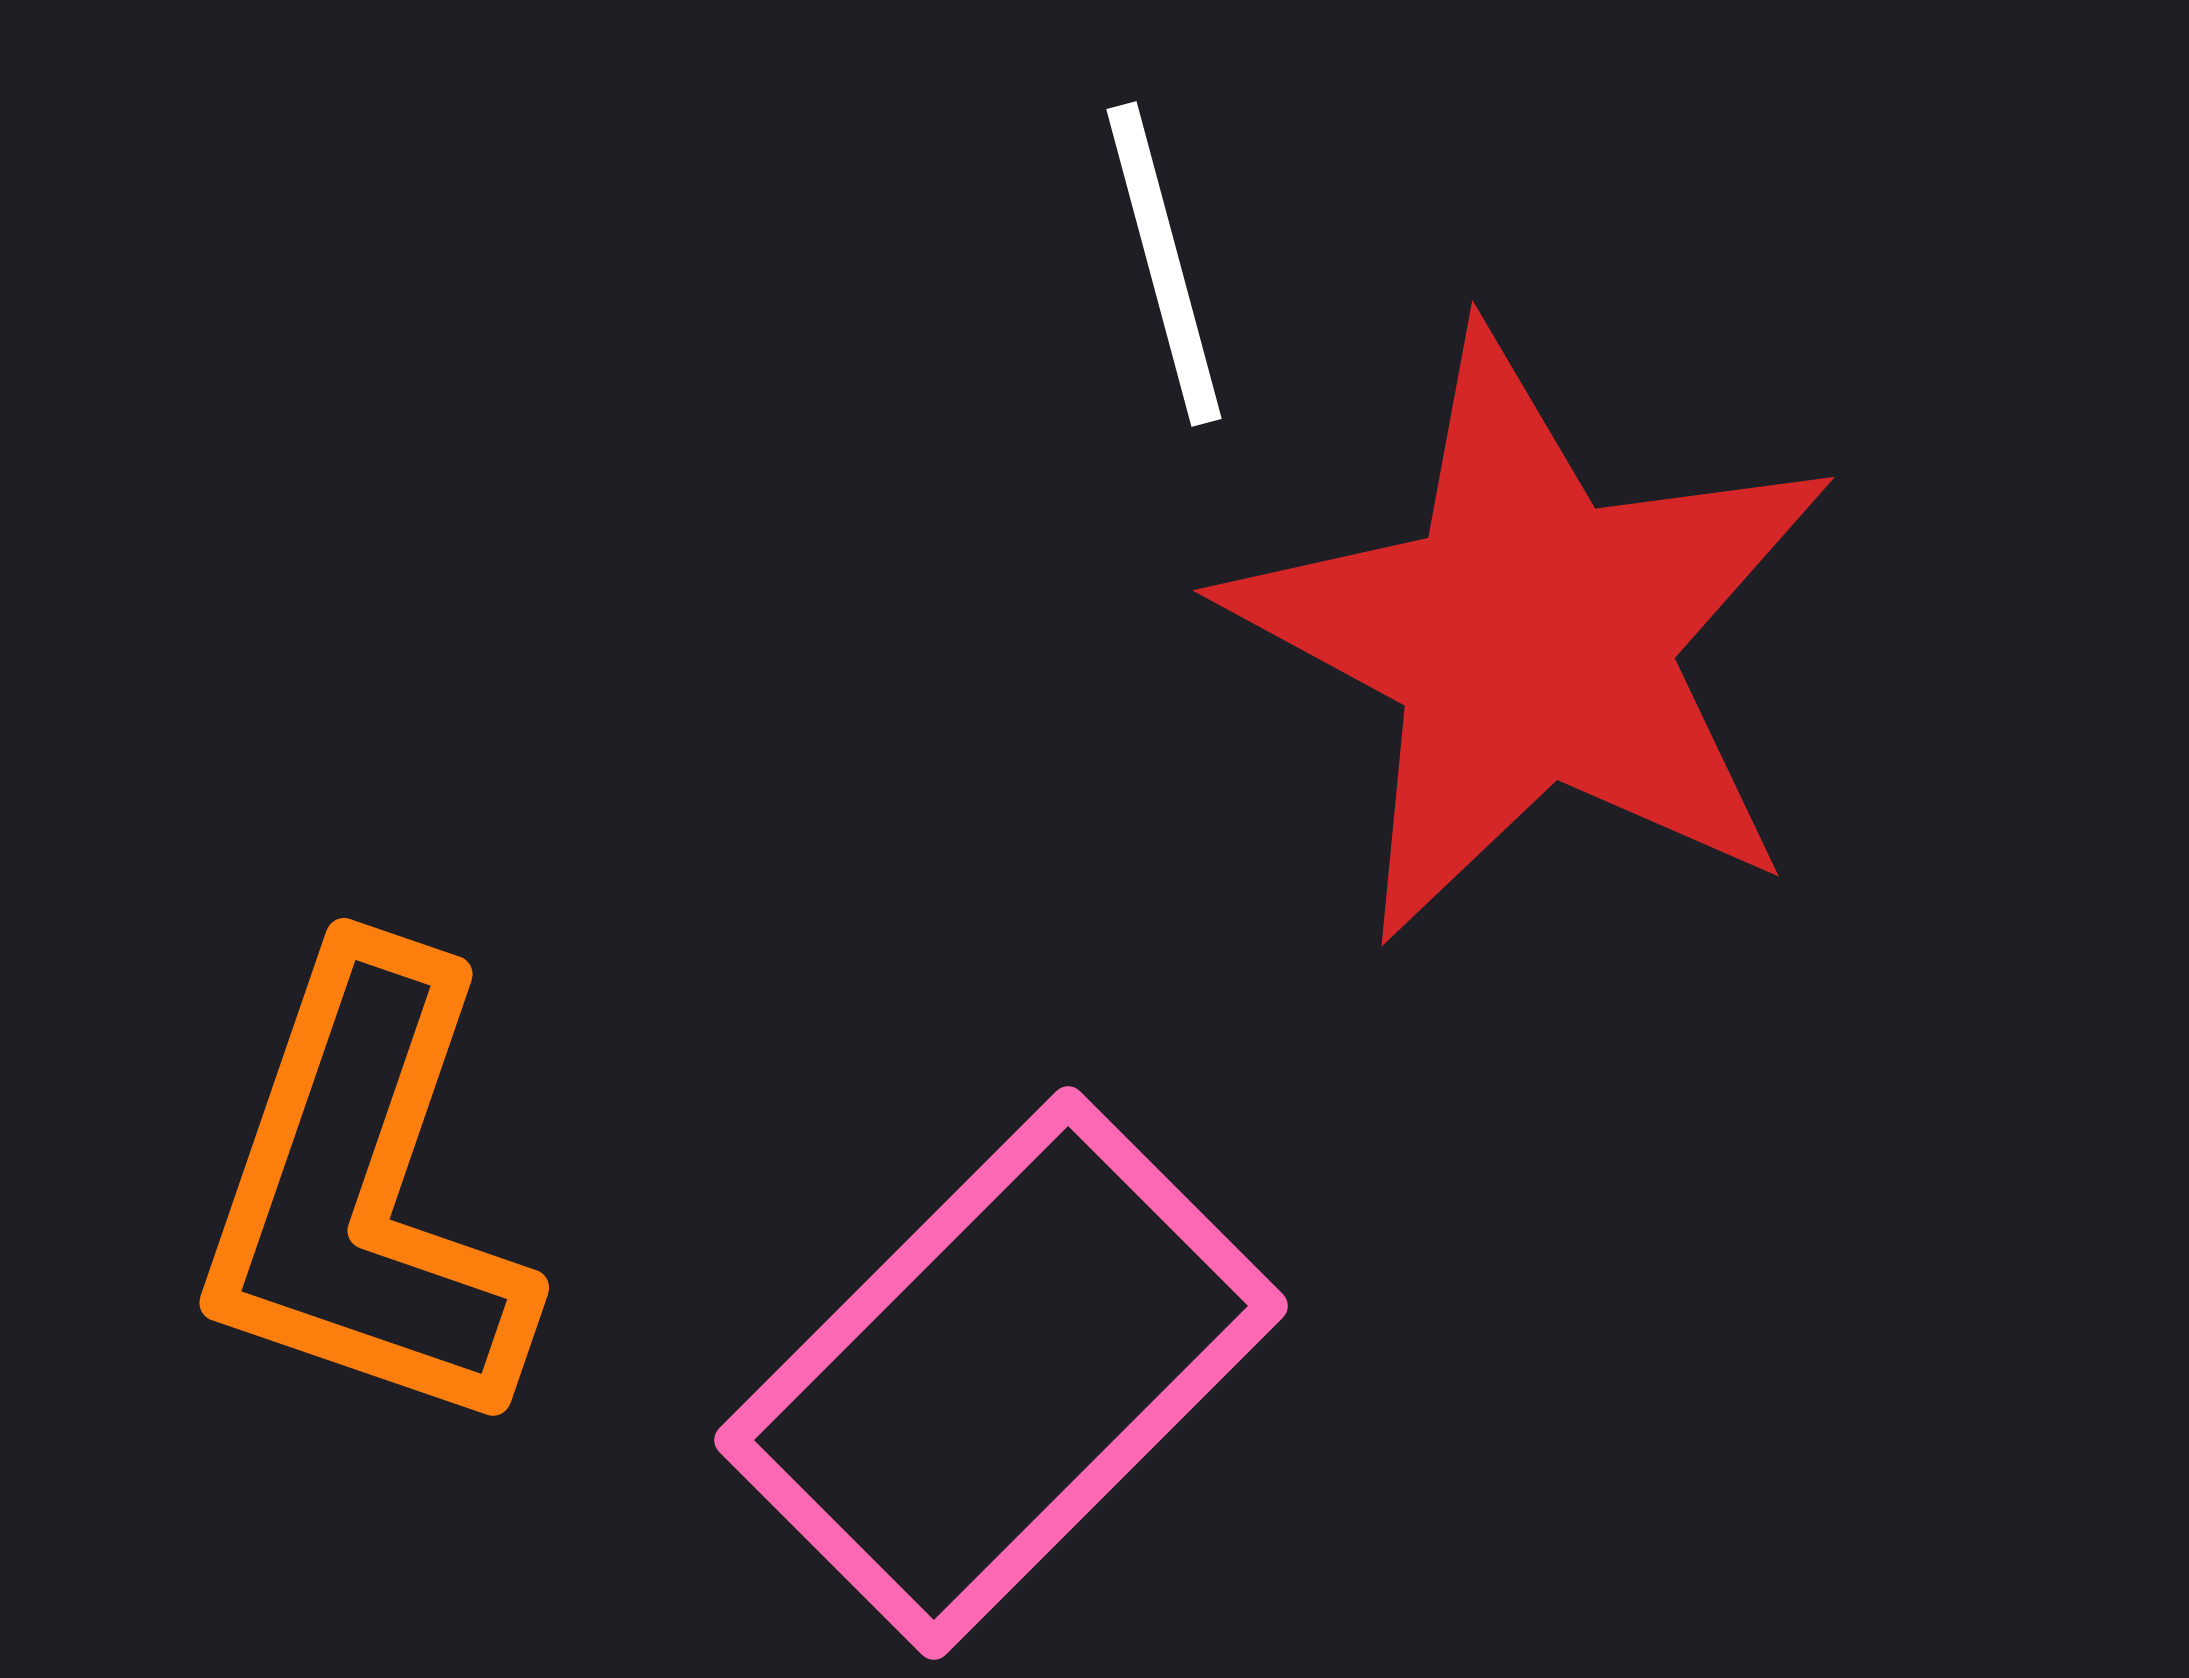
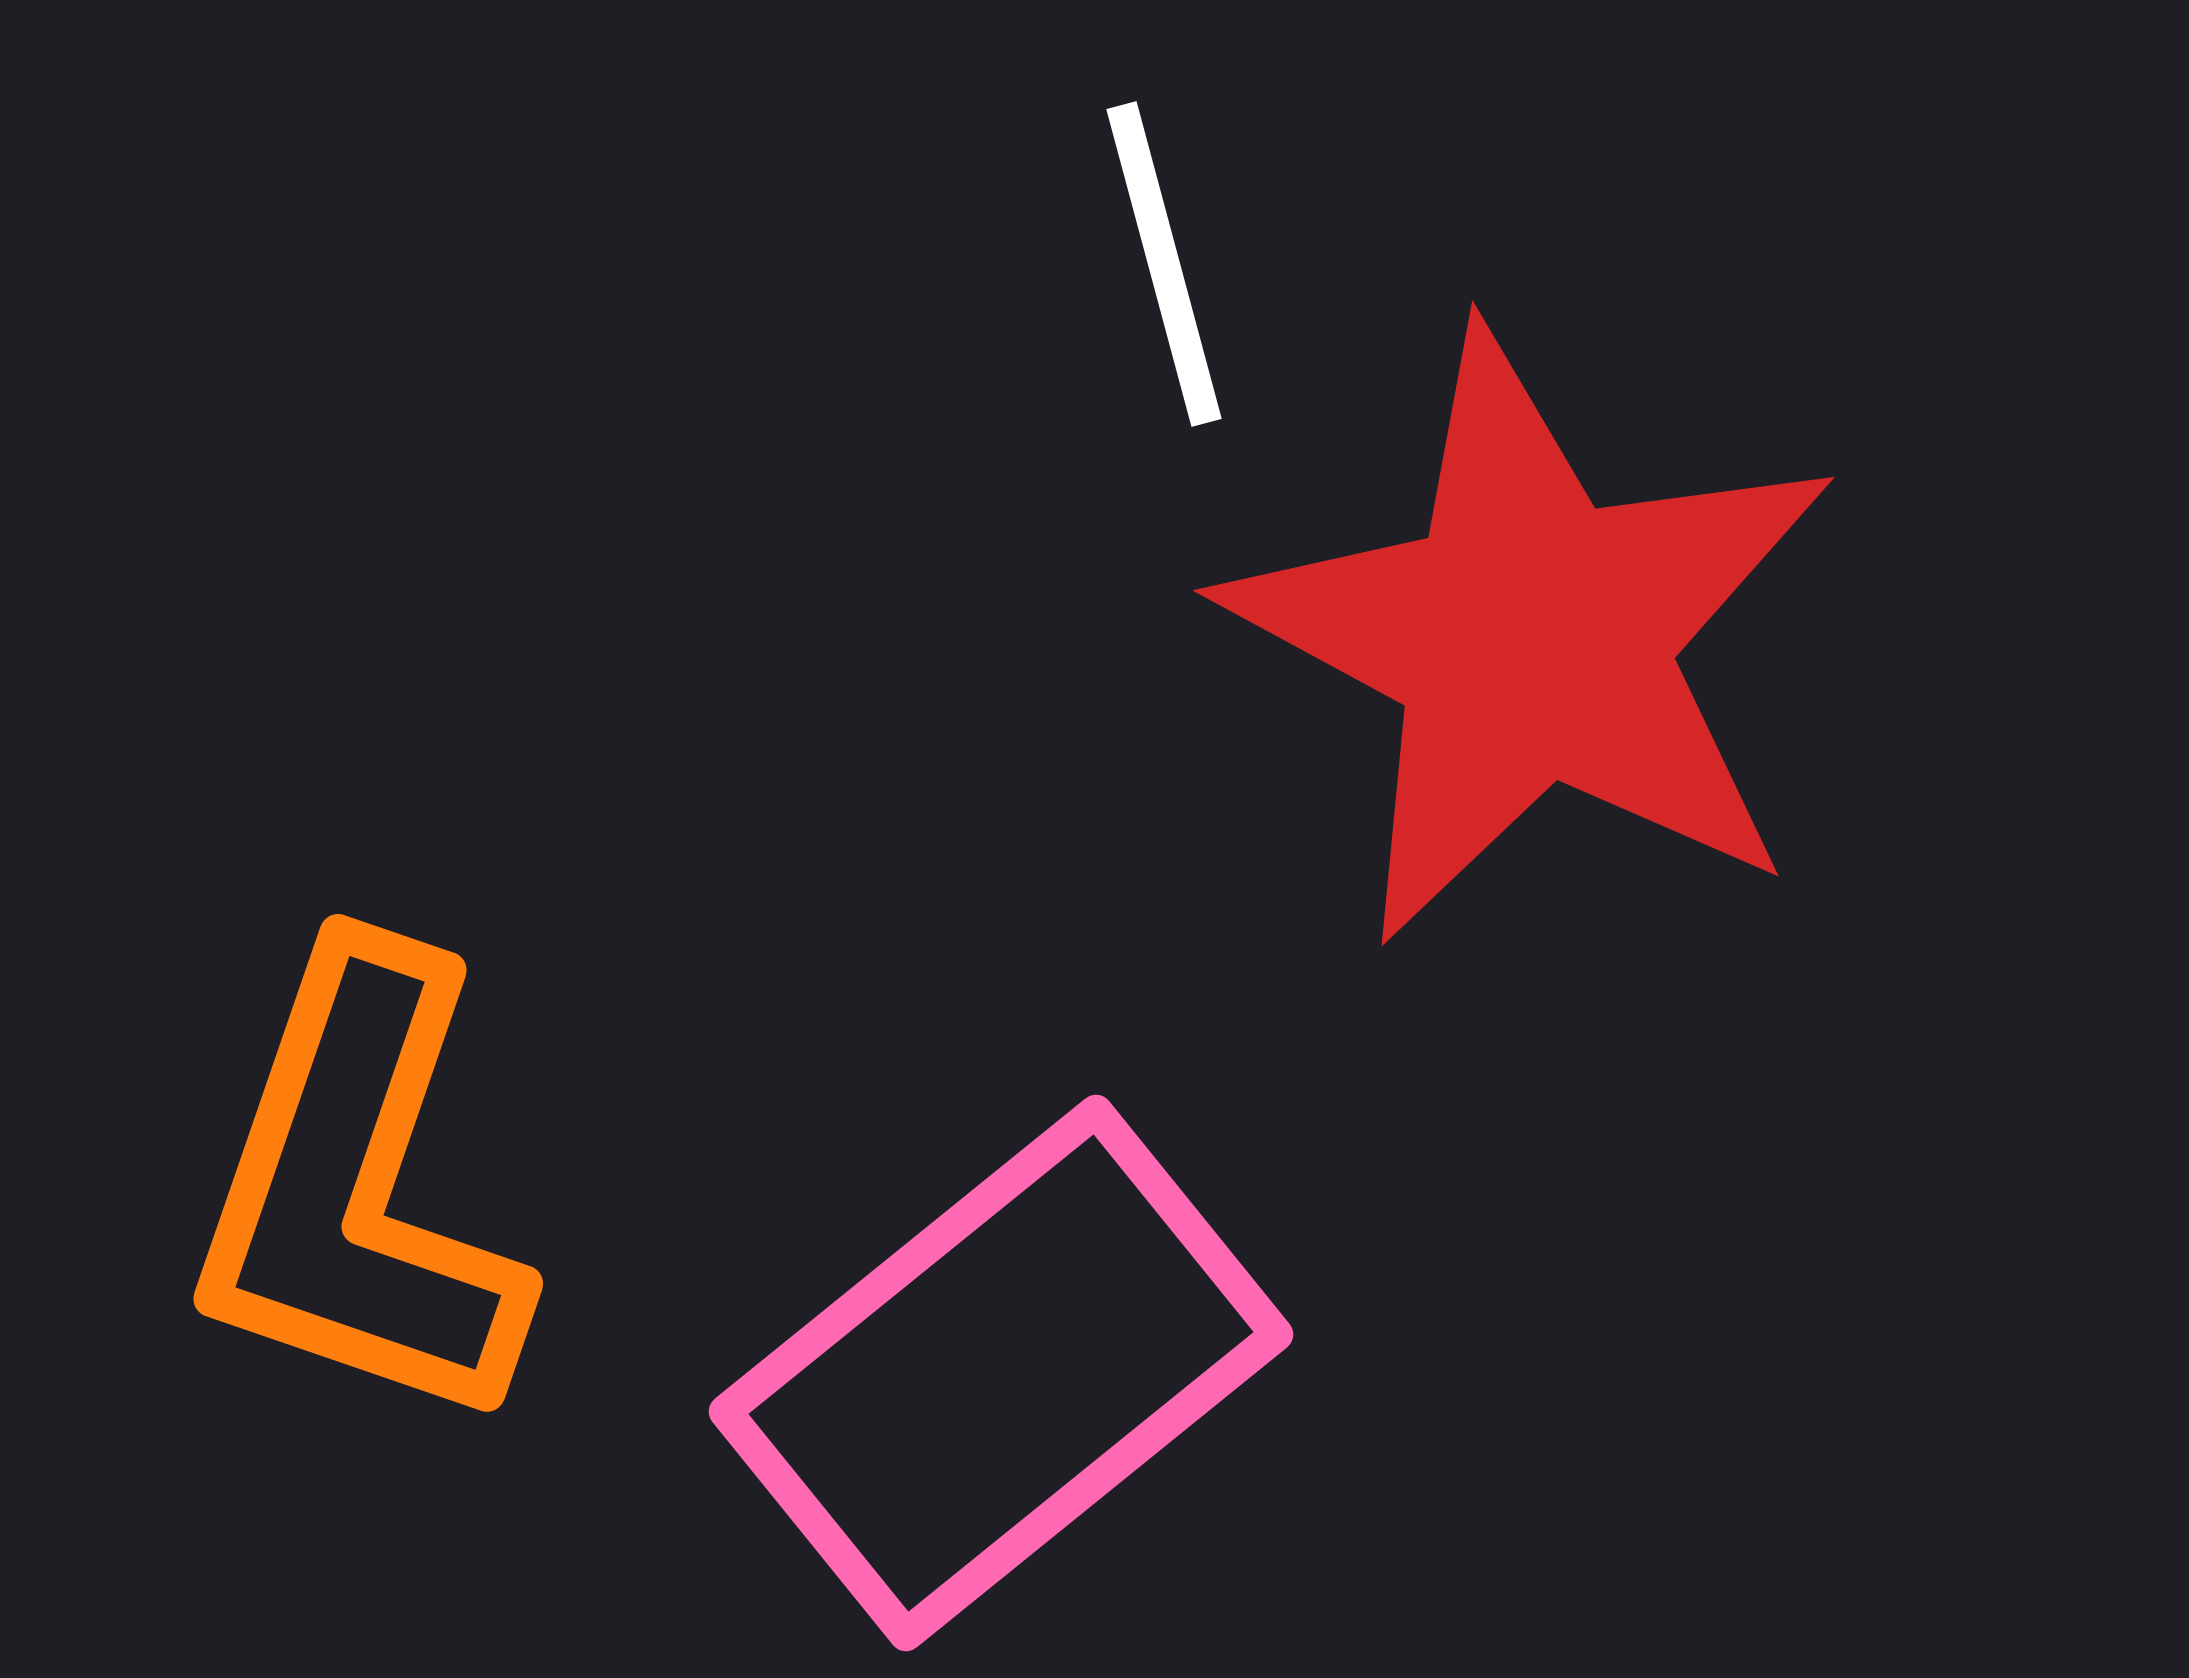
orange L-shape: moved 6 px left, 4 px up
pink rectangle: rotated 6 degrees clockwise
